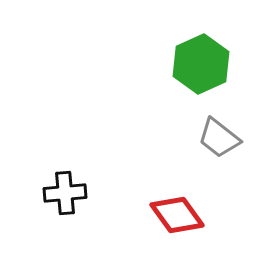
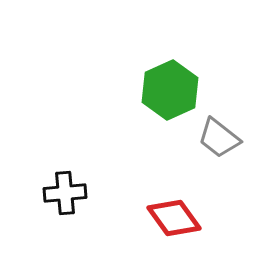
green hexagon: moved 31 px left, 26 px down
red diamond: moved 3 px left, 3 px down
